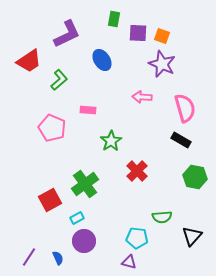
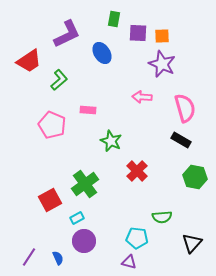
orange square: rotated 21 degrees counterclockwise
blue ellipse: moved 7 px up
pink pentagon: moved 3 px up
green star: rotated 15 degrees counterclockwise
black triangle: moved 7 px down
